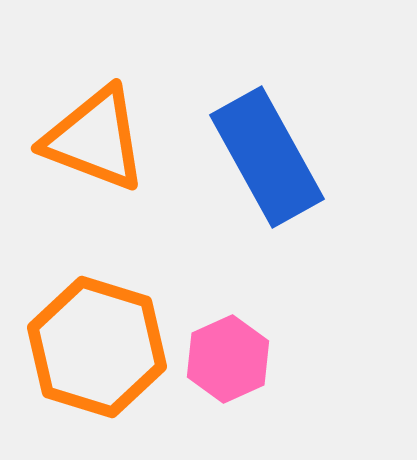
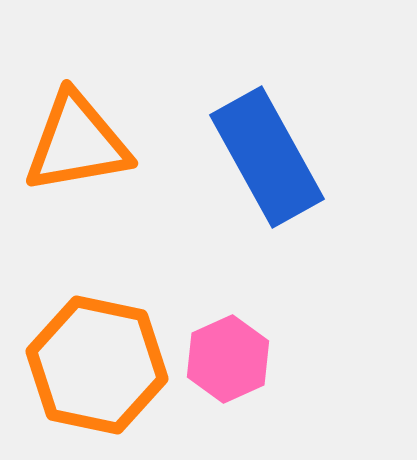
orange triangle: moved 18 px left, 4 px down; rotated 31 degrees counterclockwise
orange hexagon: moved 18 px down; rotated 5 degrees counterclockwise
